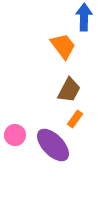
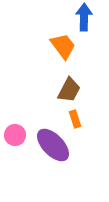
orange rectangle: rotated 54 degrees counterclockwise
